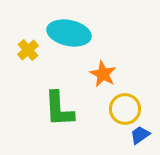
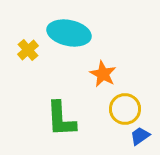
green L-shape: moved 2 px right, 10 px down
blue trapezoid: moved 1 px down
